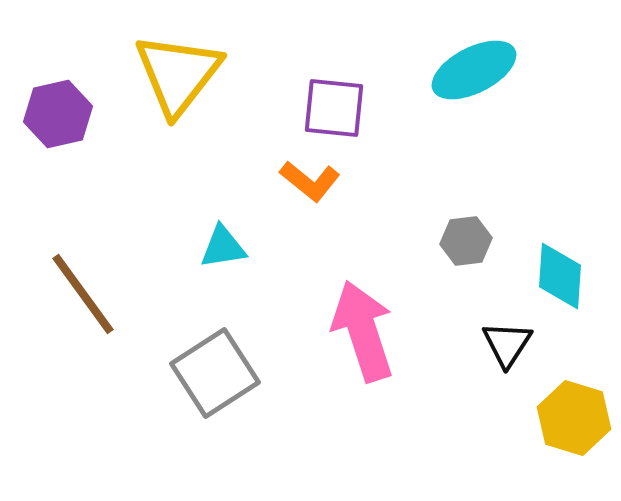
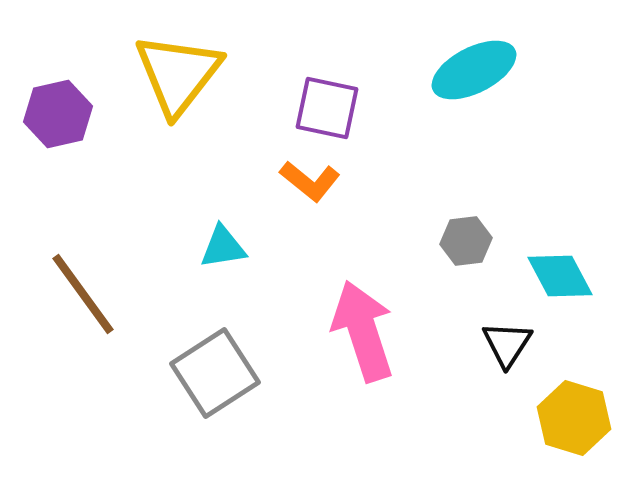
purple square: moved 7 px left; rotated 6 degrees clockwise
cyan diamond: rotated 32 degrees counterclockwise
